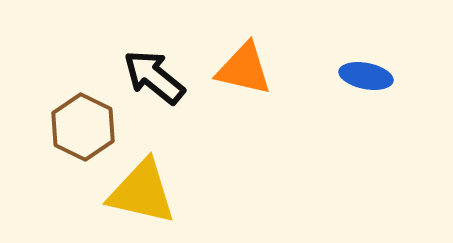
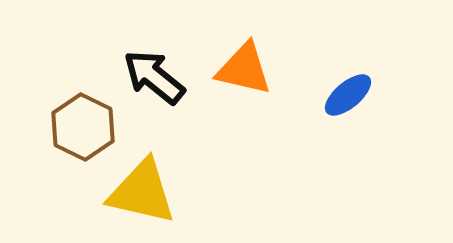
blue ellipse: moved 18 px left, 19 px down; rotated 51 degrees counterclockwise
